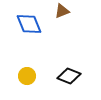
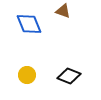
brown triangle: moved 1 px right; rotated 42 degrees clockwise
yellow circle: moved 1 px up
